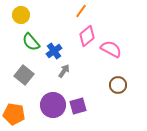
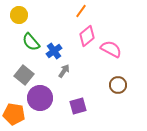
yellow circle: moved 2 px left
purple circle: moved 13 px left, 7 px up
